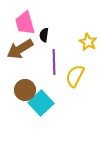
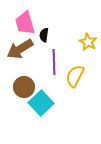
brown circle: moved 1 px left, 3 px up
